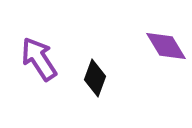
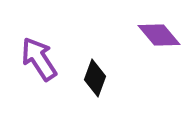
purple diamond: moved 7 px left, 11 px up; rotated 9 degrees counterclockwise
